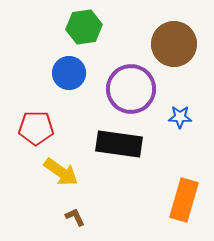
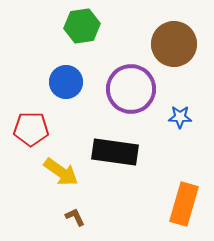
green hexagon: moved 2 px left, 1 px up
blue circle: moved 3 px left, 9 px down
red pentagon: moved 5 px left, 1 px down
black rectangle: moved 4 px left, 8 px down
orange rectangle: moved 4 px down
